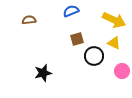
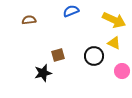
brown square: moved 19 px left, 16 px down
